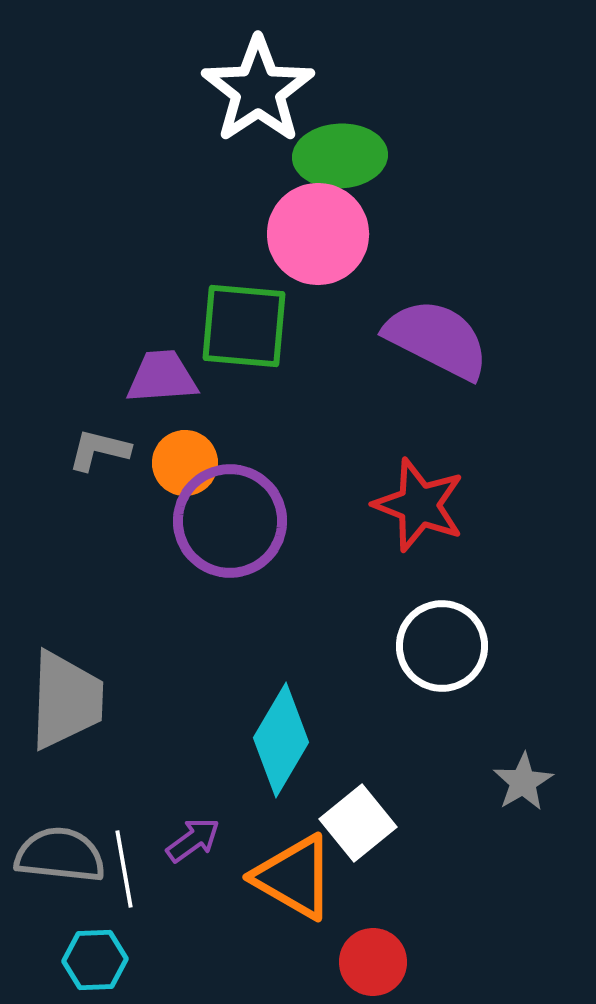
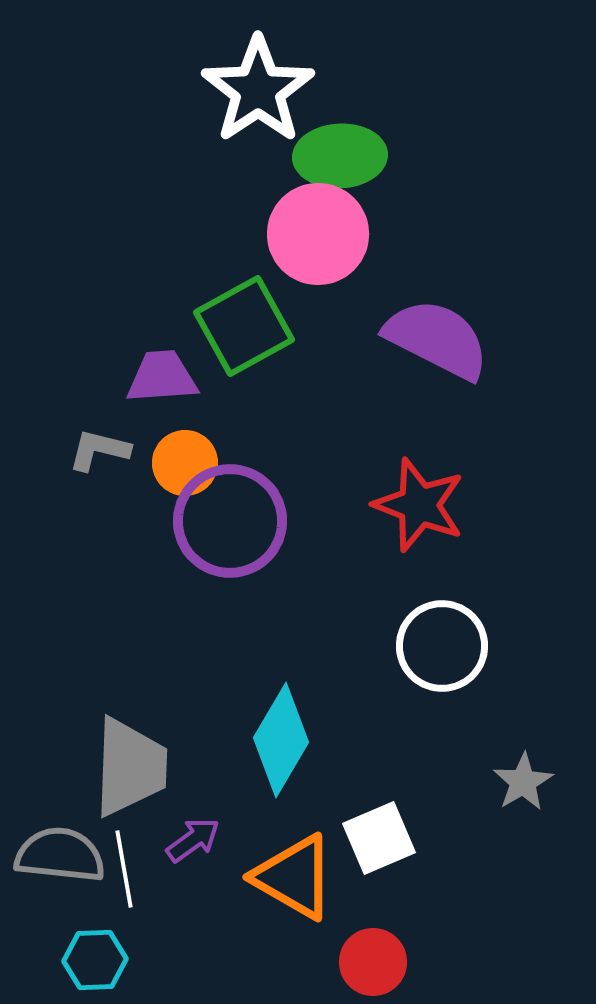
green square: rotated 34 degrees counterclockwise
gray trapezoid: moved 64 px right, 67 px down
white square: moved 21 px right, 15 px down; rotated 16 degrees clockwise
